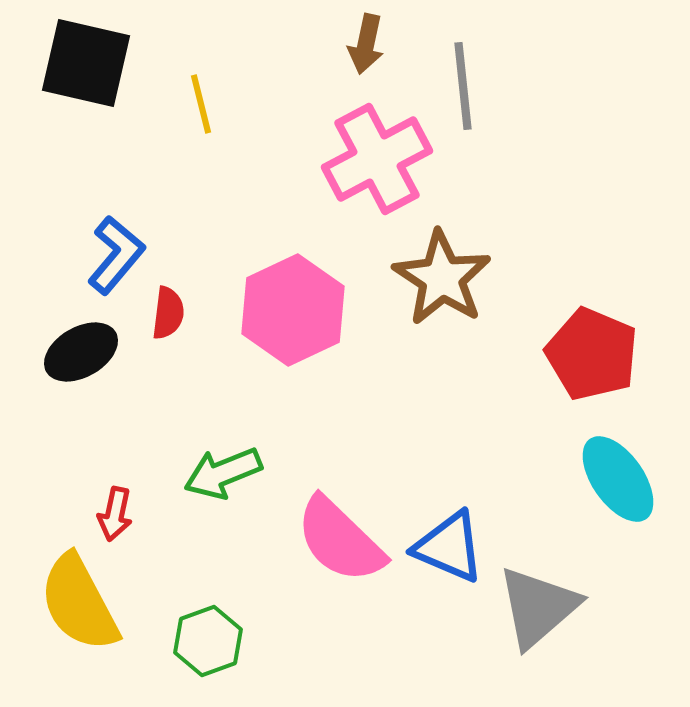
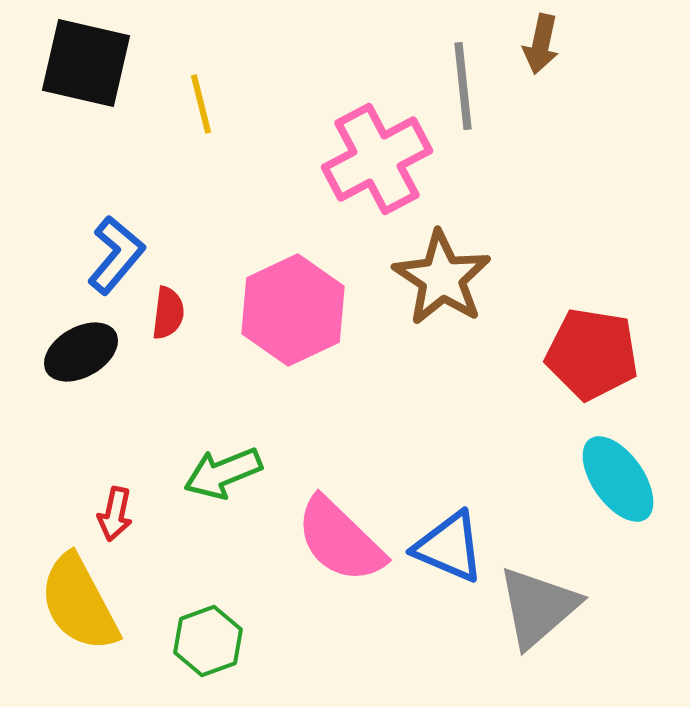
brown arrow: moved 175 px right
red pentagon: rotated 14 degrees counterclockwise
